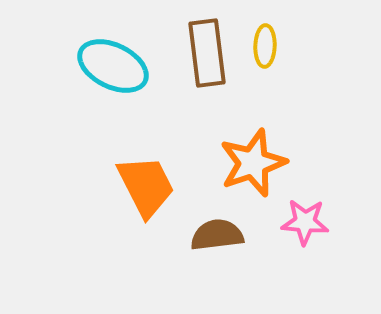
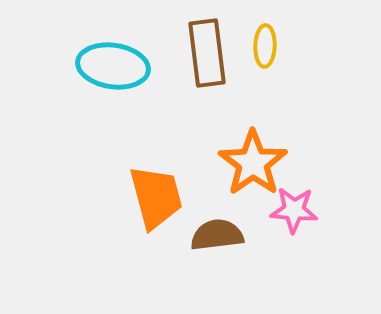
cyan ellipse: rotated 18 degrees counterclockwise
orange star: rotated 16 degrees counterclockwise
orange trapezoid: moved 10 px right, 11 px down; rotated 12 degrees clockwise
pink star: moved 11 px left, 12 px up
